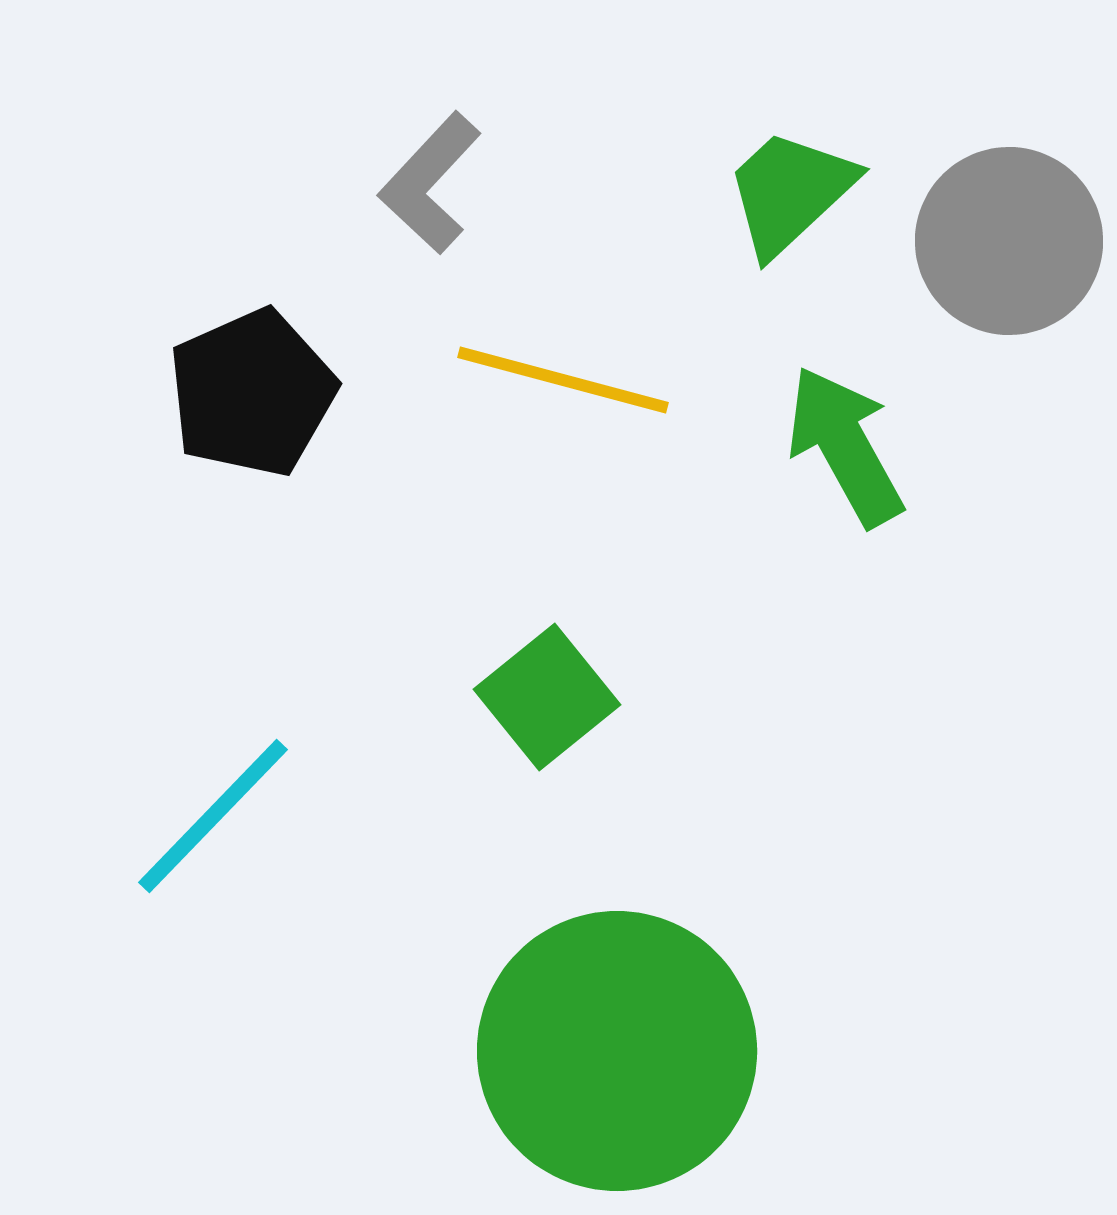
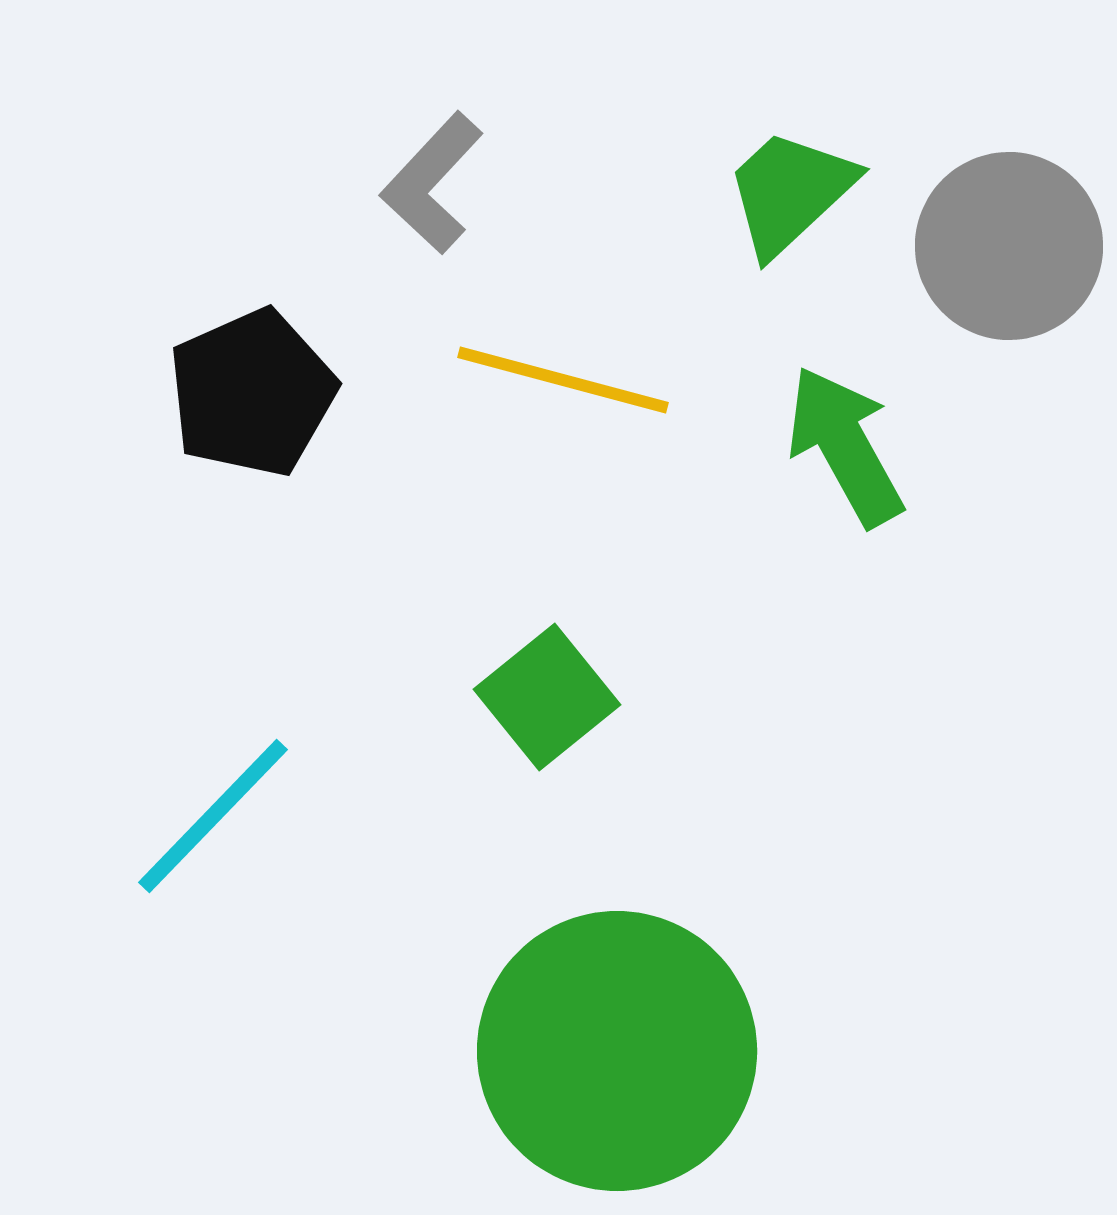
gray L-shape: moved 2 px right
gray circle: moved 5 px down
